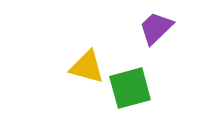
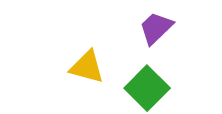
green square: moved 17 px right; rotated 30 degrees counterclockwise
